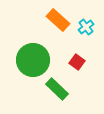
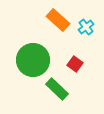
red square: moved 2 px left, 2 px down
